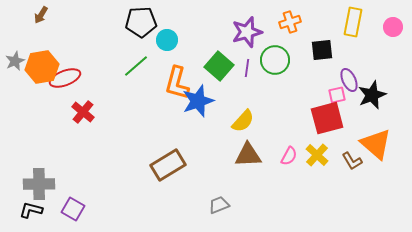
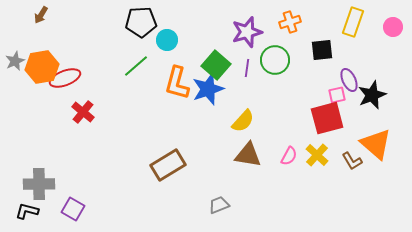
yellow rectangle: rotated 8 degrees clockwise
green square: moved 3 px left, 1 px up
blue star: moved 10 px right, 12 px up
brown triangle: rotated 12 degrees clockwise
black L-shape: moved 4 px left, 1 px down
